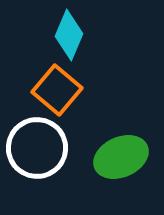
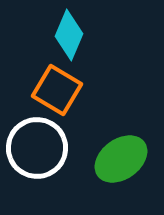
orange square: rotated 9 degrees counterclockwise
green ellipse: moved 2 px down; rotated 12 degrees counterclockwise
